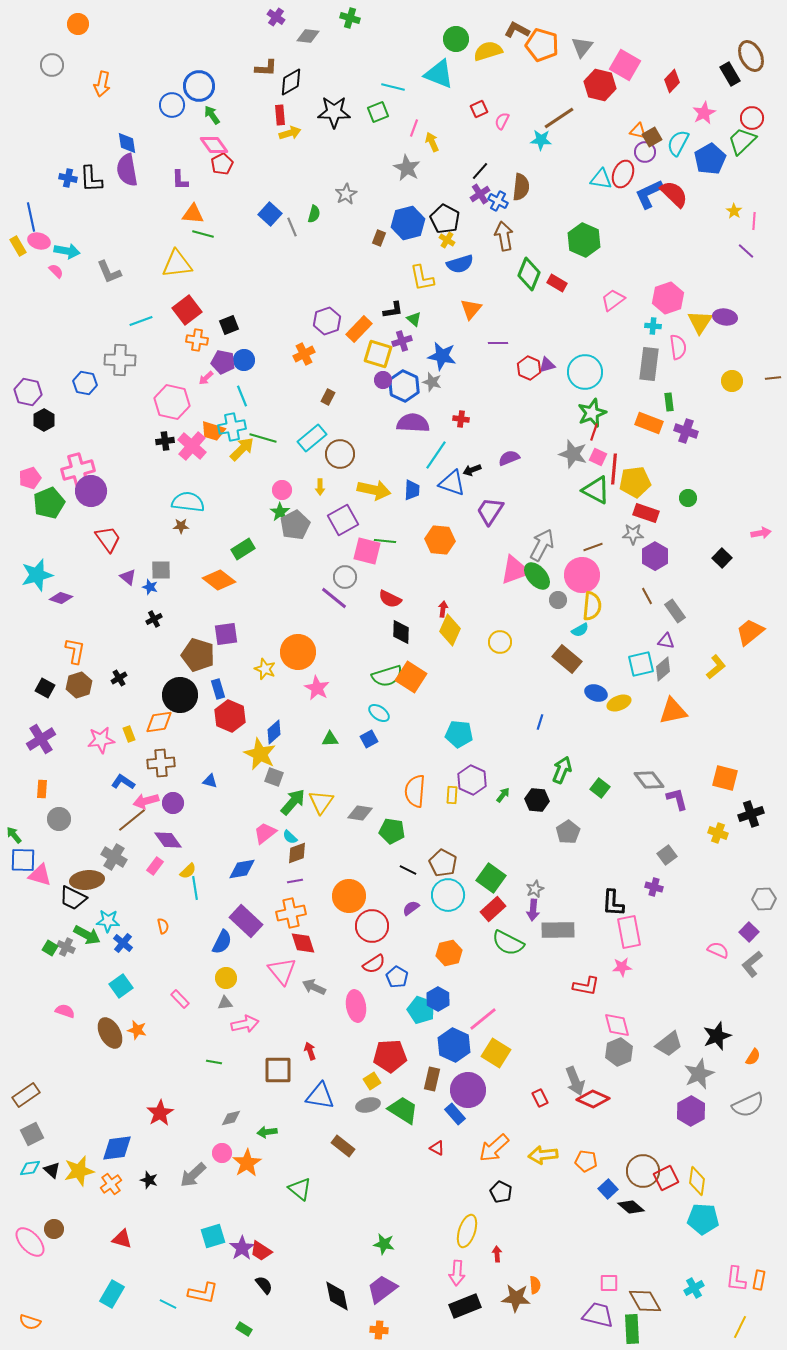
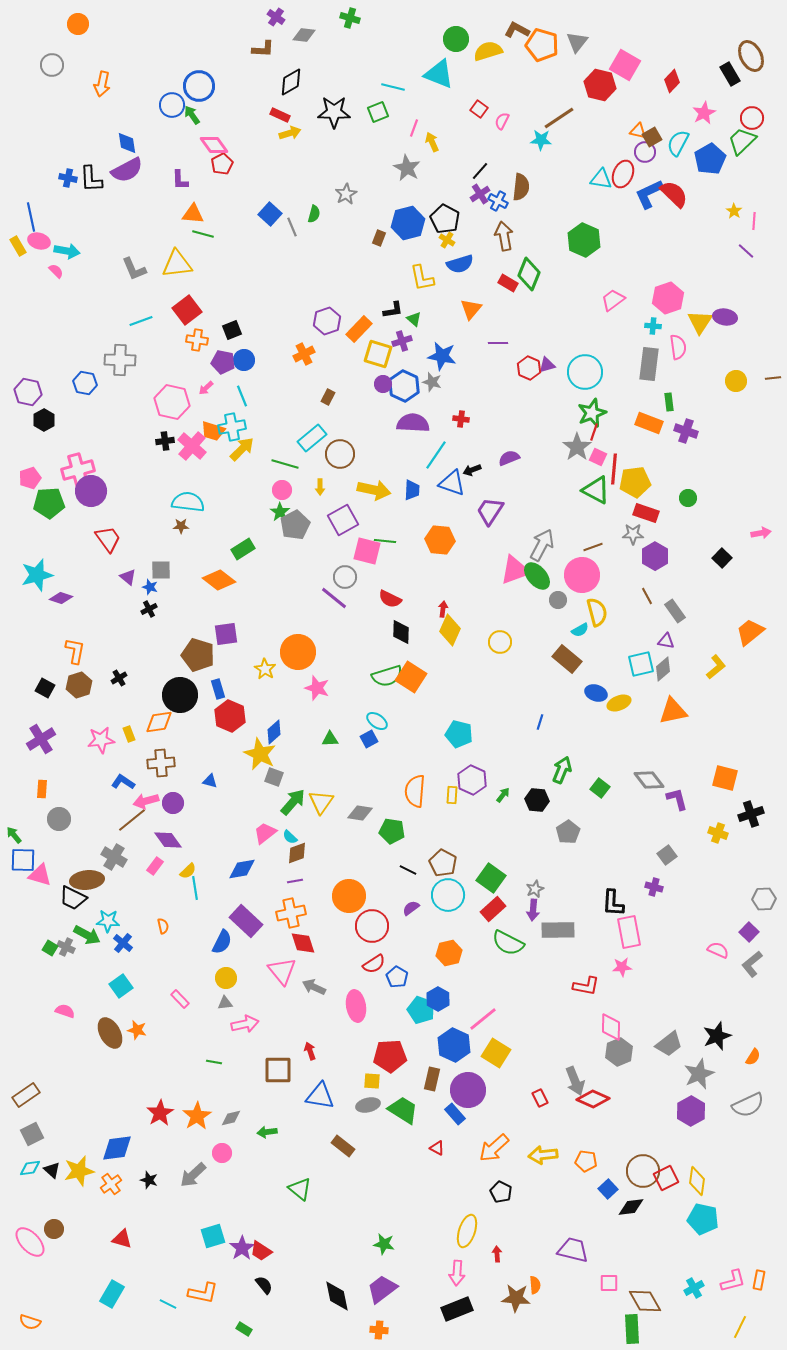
gray diamond at (308, 36): moved 4 px left, 1 px up
gray triangle at (582, 47): moved 5 px left, 5 px up
brown L-shape at (266, 68): moved 3 px left, 19 px up
red square at (479, 109): rotated 30 degrees counterclockwise
green arrow at (212, 115): moved 20 px left
red rectangle at (280, 115): rotated 60 degrees counterclockwise
purple semicircle at (127, 170): rotated 108 degrees counterclockwise
gray L-shape at (109, 272): moved 25 px right, 3 px up
red rectangle at (557, 283): moved 49 px left
black square at (229, 325): moved 3 px right, 5 px down
pink arrow at (206, 378): moved 10 px down
purple circle at (383, 380): moved 4 px down
yellow circle at (732, 381): moved 4 px right
green line at (263, 438): moved 22 px right, 26 px down
gray star at (573, 454): moved 4 px right, 7 px up; rotated 20 degrees clockwise
green pentagon at (49, 503): rotated 20 degrees clockwise
yellow semicircle at (592, 606): moved 5 px right, 6 px down; rotated 20 degrees counterclockwise
black cross at (154, 619): moved 5 px left, 10 px up
yellow star at (265, 669): rotated 10 degrees clockwise
pink star at (317, 688): rotated 10 degrees counterclockwise
cyan ellipse at (379, 713): moved 2 px left, 8 px down
cyan pentagon at (459, 734): rotated 8 degrees clockwise
pink diamond at (617, 1025): moved 6 px left, 2 px down; rotated 16 degrees clockwise
yellow square at (372, 1081): rotated 36 degrees clockwise
orange star at (247, 1163): moved 50 px left, 47 px up
black diamond at (631, 1207): rotated 48 degrees counterclockwise
cyan pentagon at (703, 1219): rotated 8 degrees clockwise
pink L-shape at (736, 1279): moved 3 px left, 2 px down; rotated 112 degrees counterclockwise
black rectangle at (465, 1306): moved 8 px left, 3 px down
purple trapezoid at (598, 1315): moved 25 px left, 65 px up
